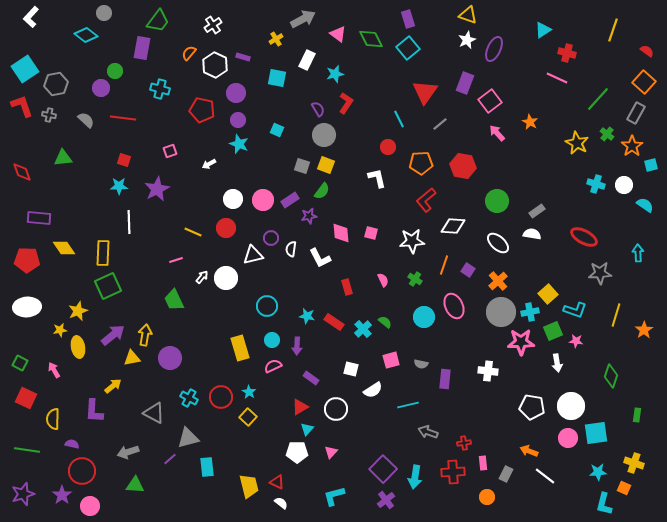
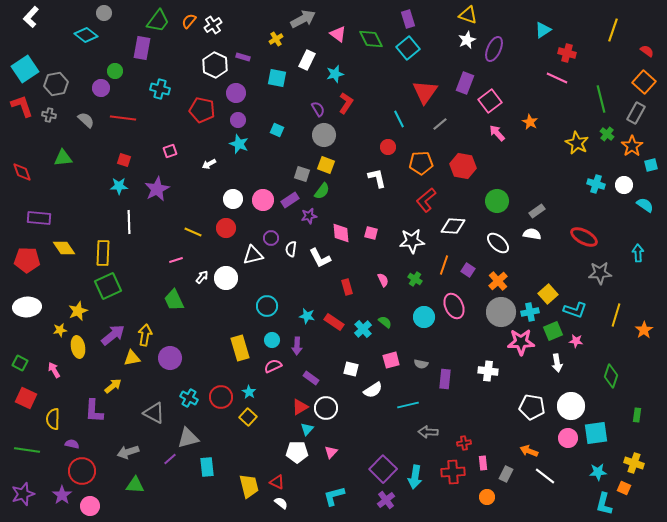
orange semicircle at (189, 53): moved 32 px up
green line at (598, 99): moved 3 px right; rotated 56 degrees counterclockwise
gray square at (302, 166): moved 8 px down
white circle at (336, 409): moved 10 px left, 1 px up
gray arrow at (428, 432): rotated 18 degrees counterclockwise
